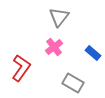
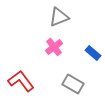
gray triangle: rotated 30 degrees clockwise
red L-shape: moved 13 px down; rotated 72 degrees counterclockwise
gray rectangle: moved 1 px down
